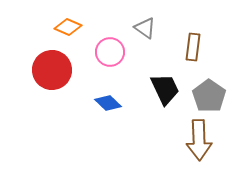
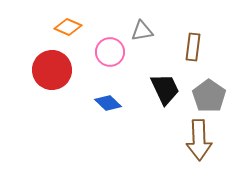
gray triangle: moved 3 px left, 3 px down; rotated 45 degrees counterclockwise
